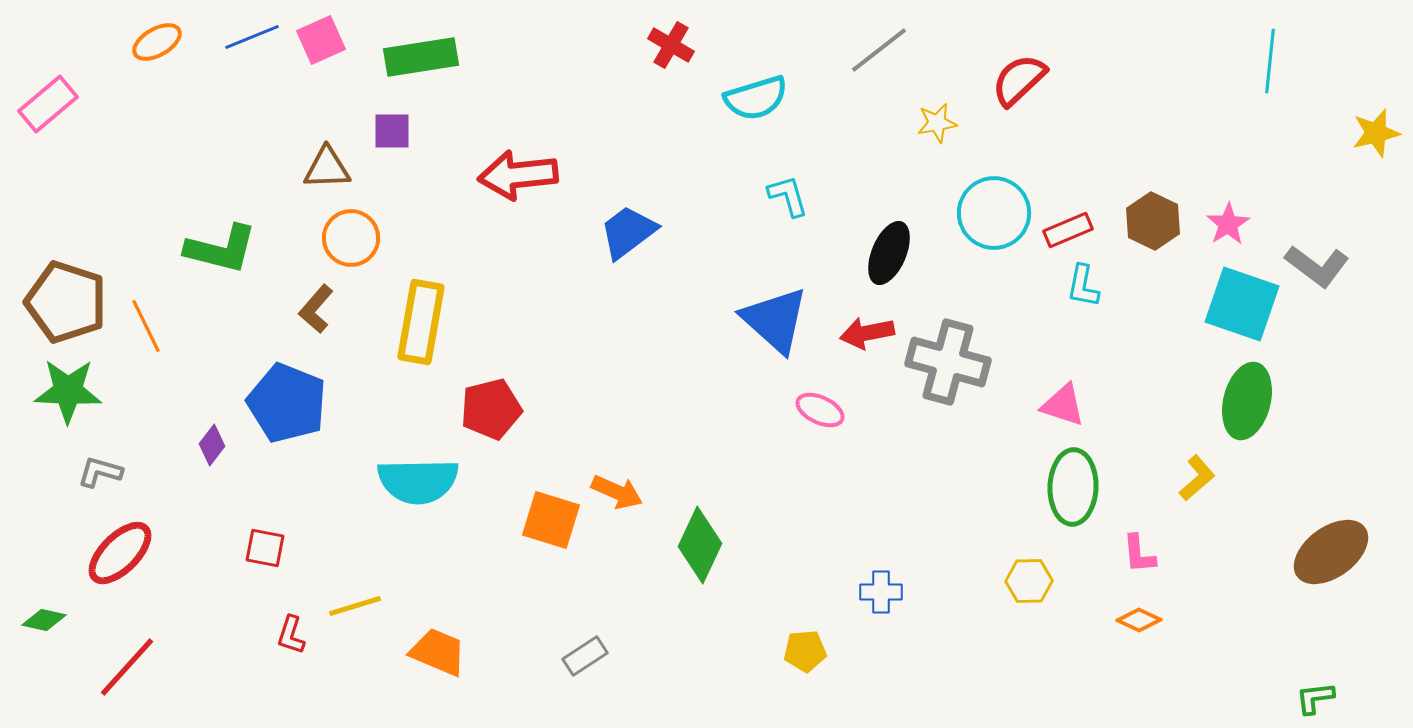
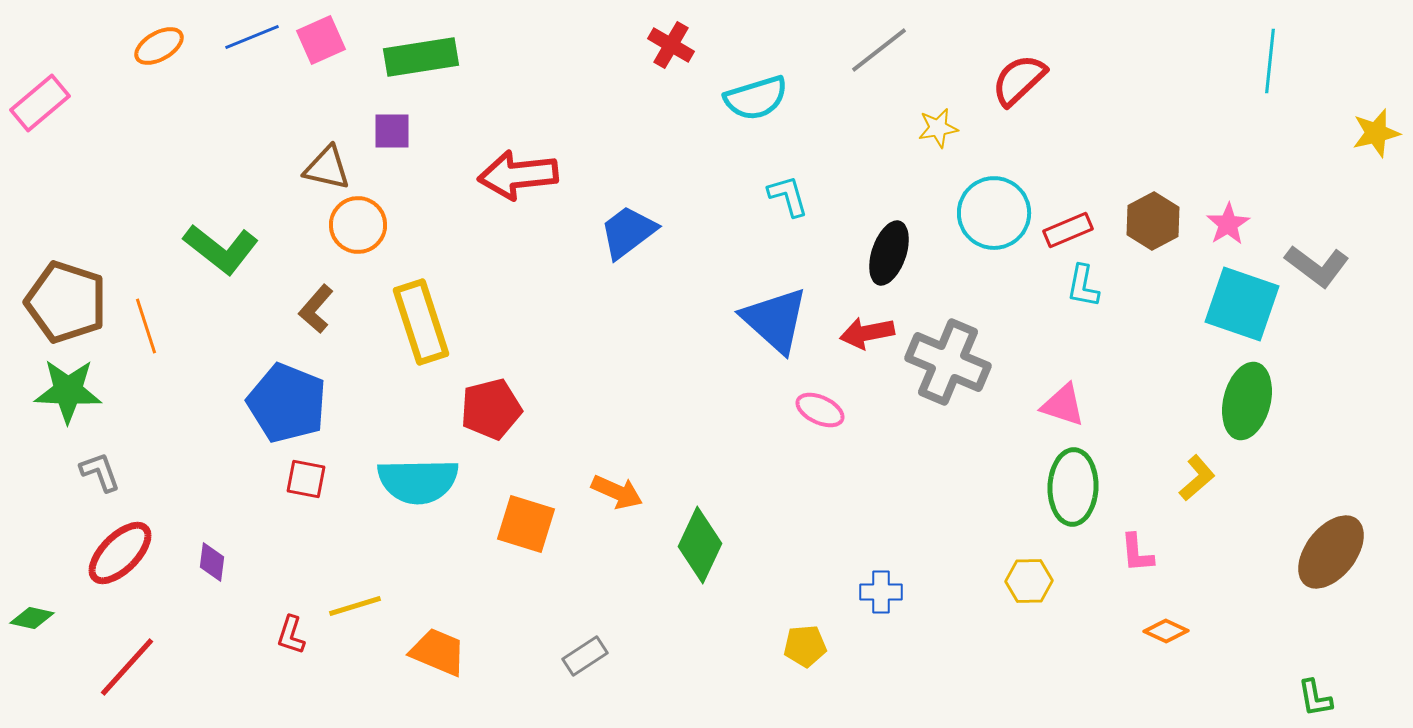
orange ellipse at (157, 42): moved 2 px right, 4 px down
pink rectangle at (48, 104): moved 8 px left, 1 px up
yellow star at (937, 123): moved 1 px right, 5 px down
brown triangle at (327, 168): rotated 15 degrees clockwise
brown hexagon at (1153, 221): rotated 6 degrees clockwise
orange circle at (351, 238): moved 7 px right, 13 px up
green L-shape at (221, 249): rotated 24 degrees clockwise
black ellipse at (889, 253): rotated 4 degrees counterclockwise
yellow rectangle at (421, 322): rotated 28 degrees counterclockwise
orange line at (146, 326): rotated 8 degrees clockwise
gray cross at (948, 362): rotated 8 degrees clockwise
purple diamond at (212, 445): moved 117 px down; rotated 30 degrees counterclockwise
gray L-shape at (100, 472): rotated 54 degrees clockwise
orange square at (551, 520): moved 25 px left, 4 px down
red square at (265, 548): moved 41 px right, 69 px up
brown ellipse at (1331, 552): rotated 16 degrees counterclockwise
pink L-shape at (1139, 554): moved 2 px left, 1 px up
green diamond at (44, 620): moved 12 px left, 2 px up
orange diamond at (1139, 620): moved 27 px right, 11 px down
yellow pentagon at (805, 651): moved 5 px up
green L-shape at (1315, 698): rotated 93 degrees counterclockwise
